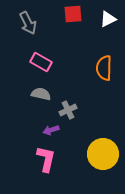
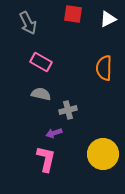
red square: rotated 12 degrees clockwise
gray cross: rotated 12 degrees clockwise
purple arrow: moved 3 px right, 3 px down
